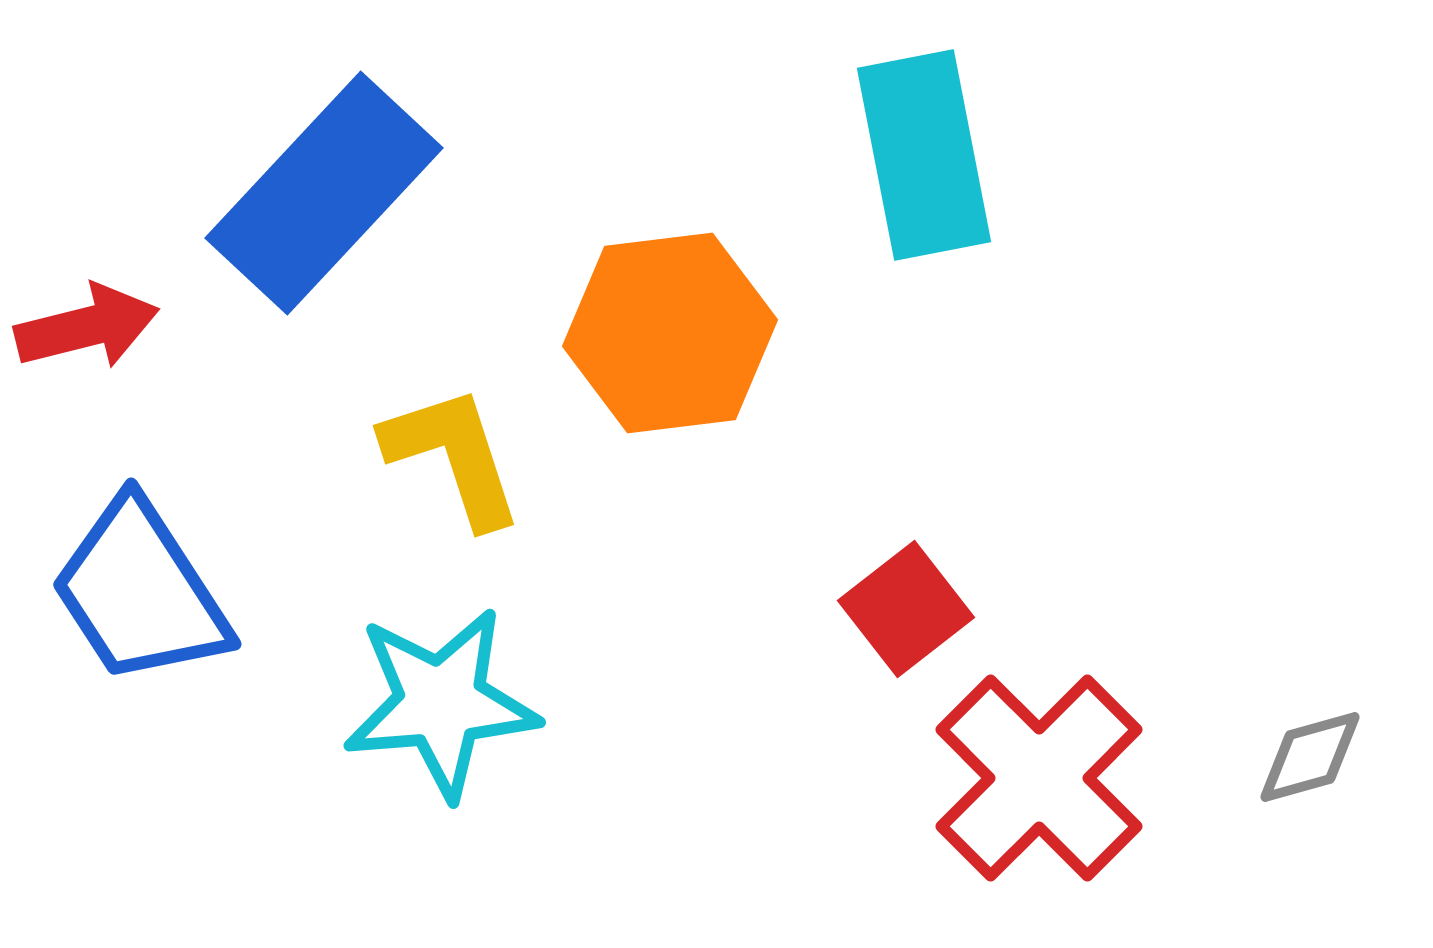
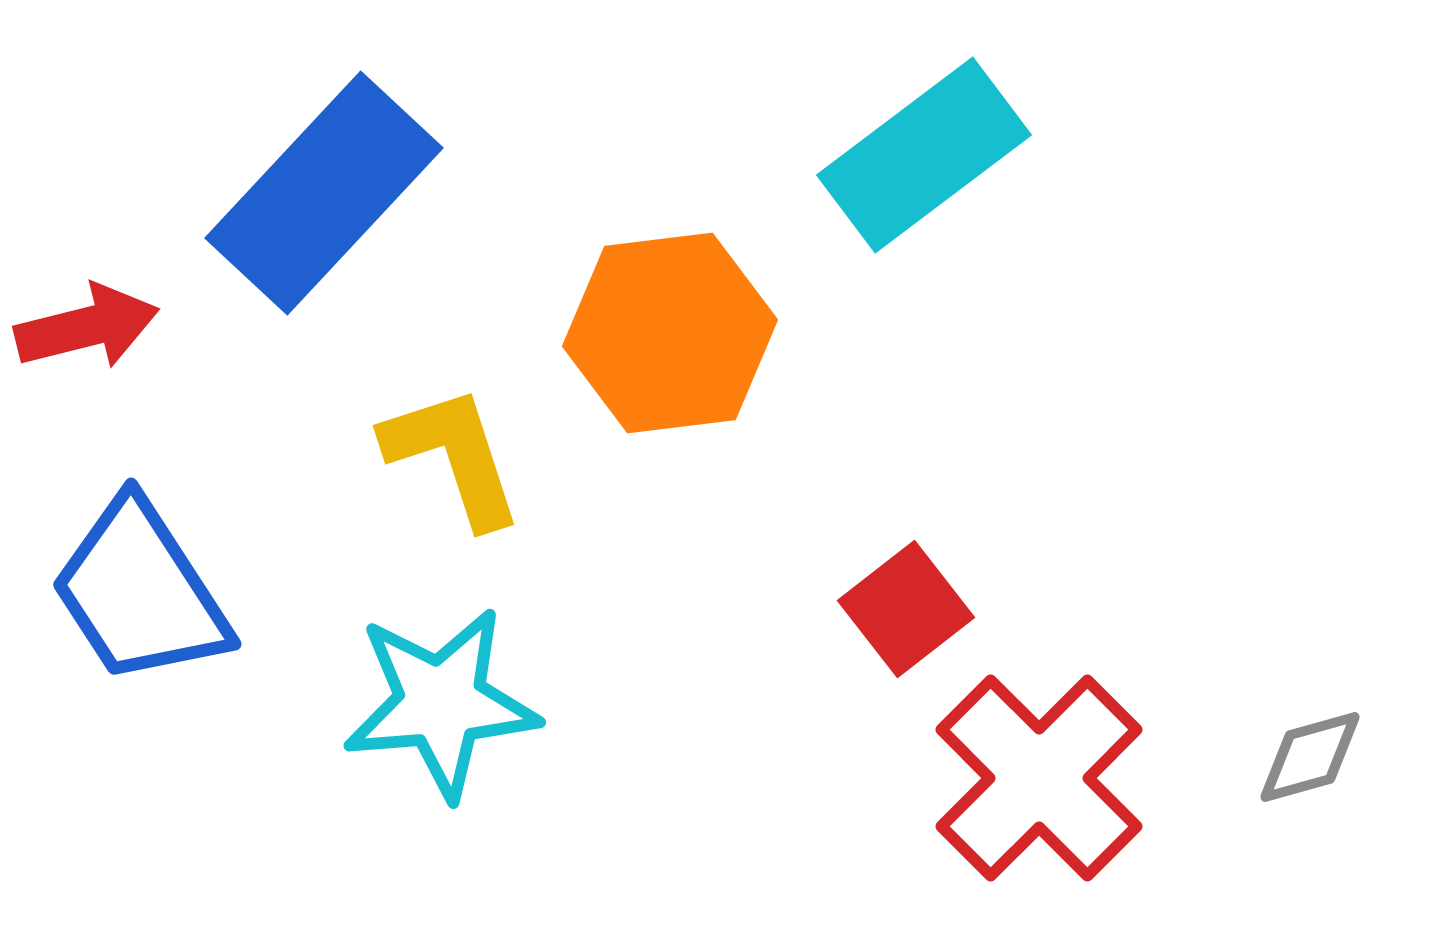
cyan rectangle: rotated 64 degrees clockwise
